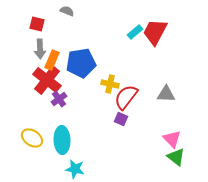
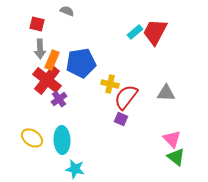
gray triangle: moved 1 px up
